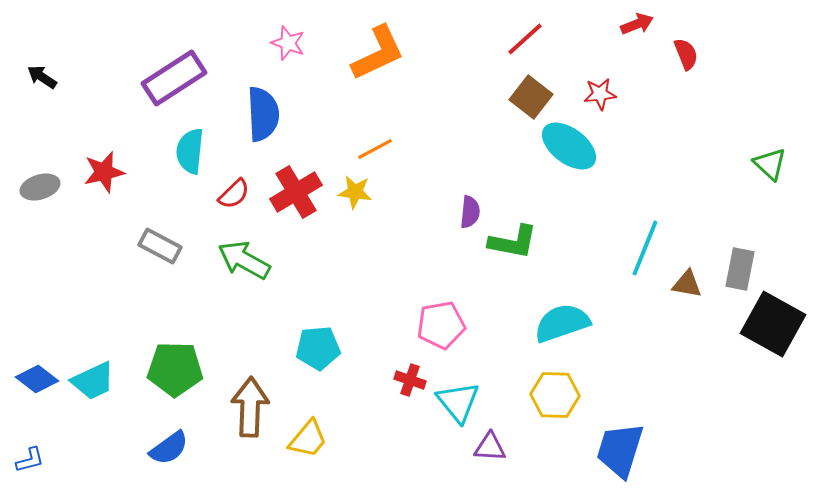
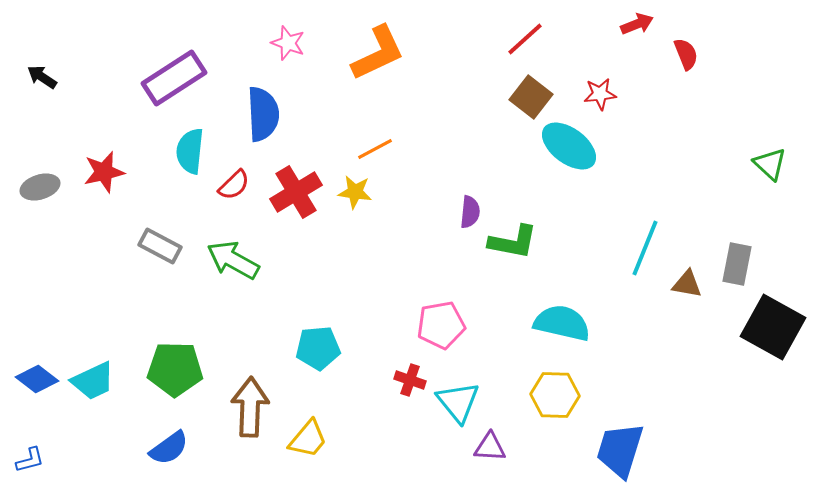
red semicircle at (234, 194): moved 9 px up
green arrow at (244, 260): moved 11 px left
gray rectangle at (740, 269): moved 3 px left, 5 px up
cyan semicircle at (562, 323): rotated 32 degrees clockwise
black square at (773, 324): moved 3 px down
